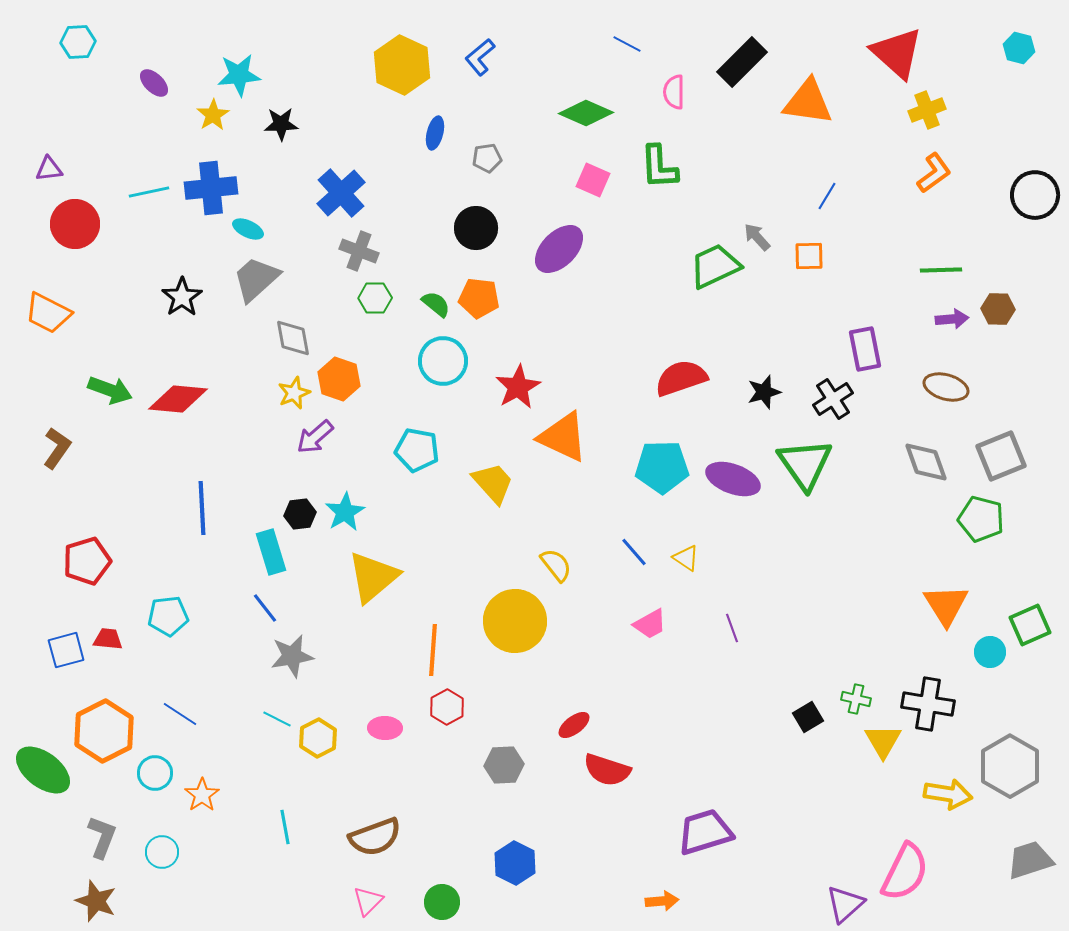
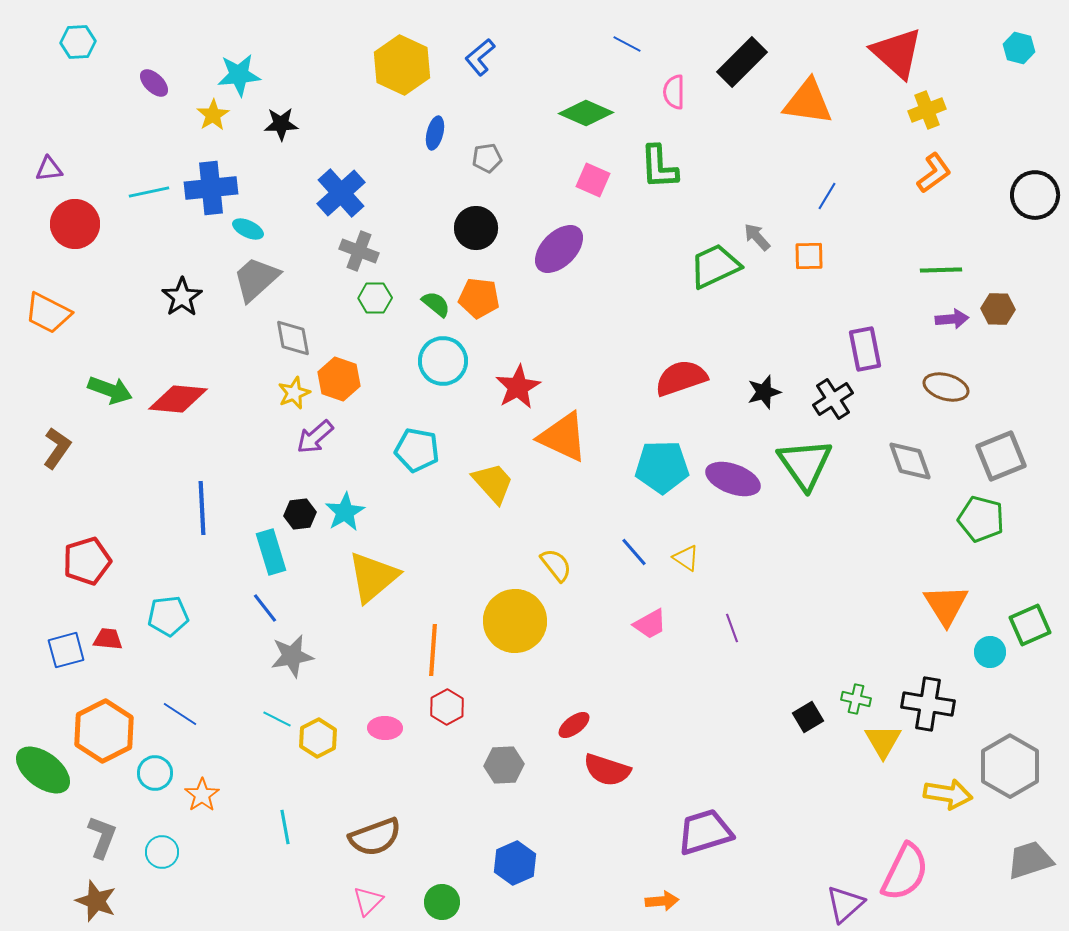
gray diamond at (926, 462): moved 16 px left, 1 px up
blue hexagon at (515, 863): rotated 9 degrees clockwise
